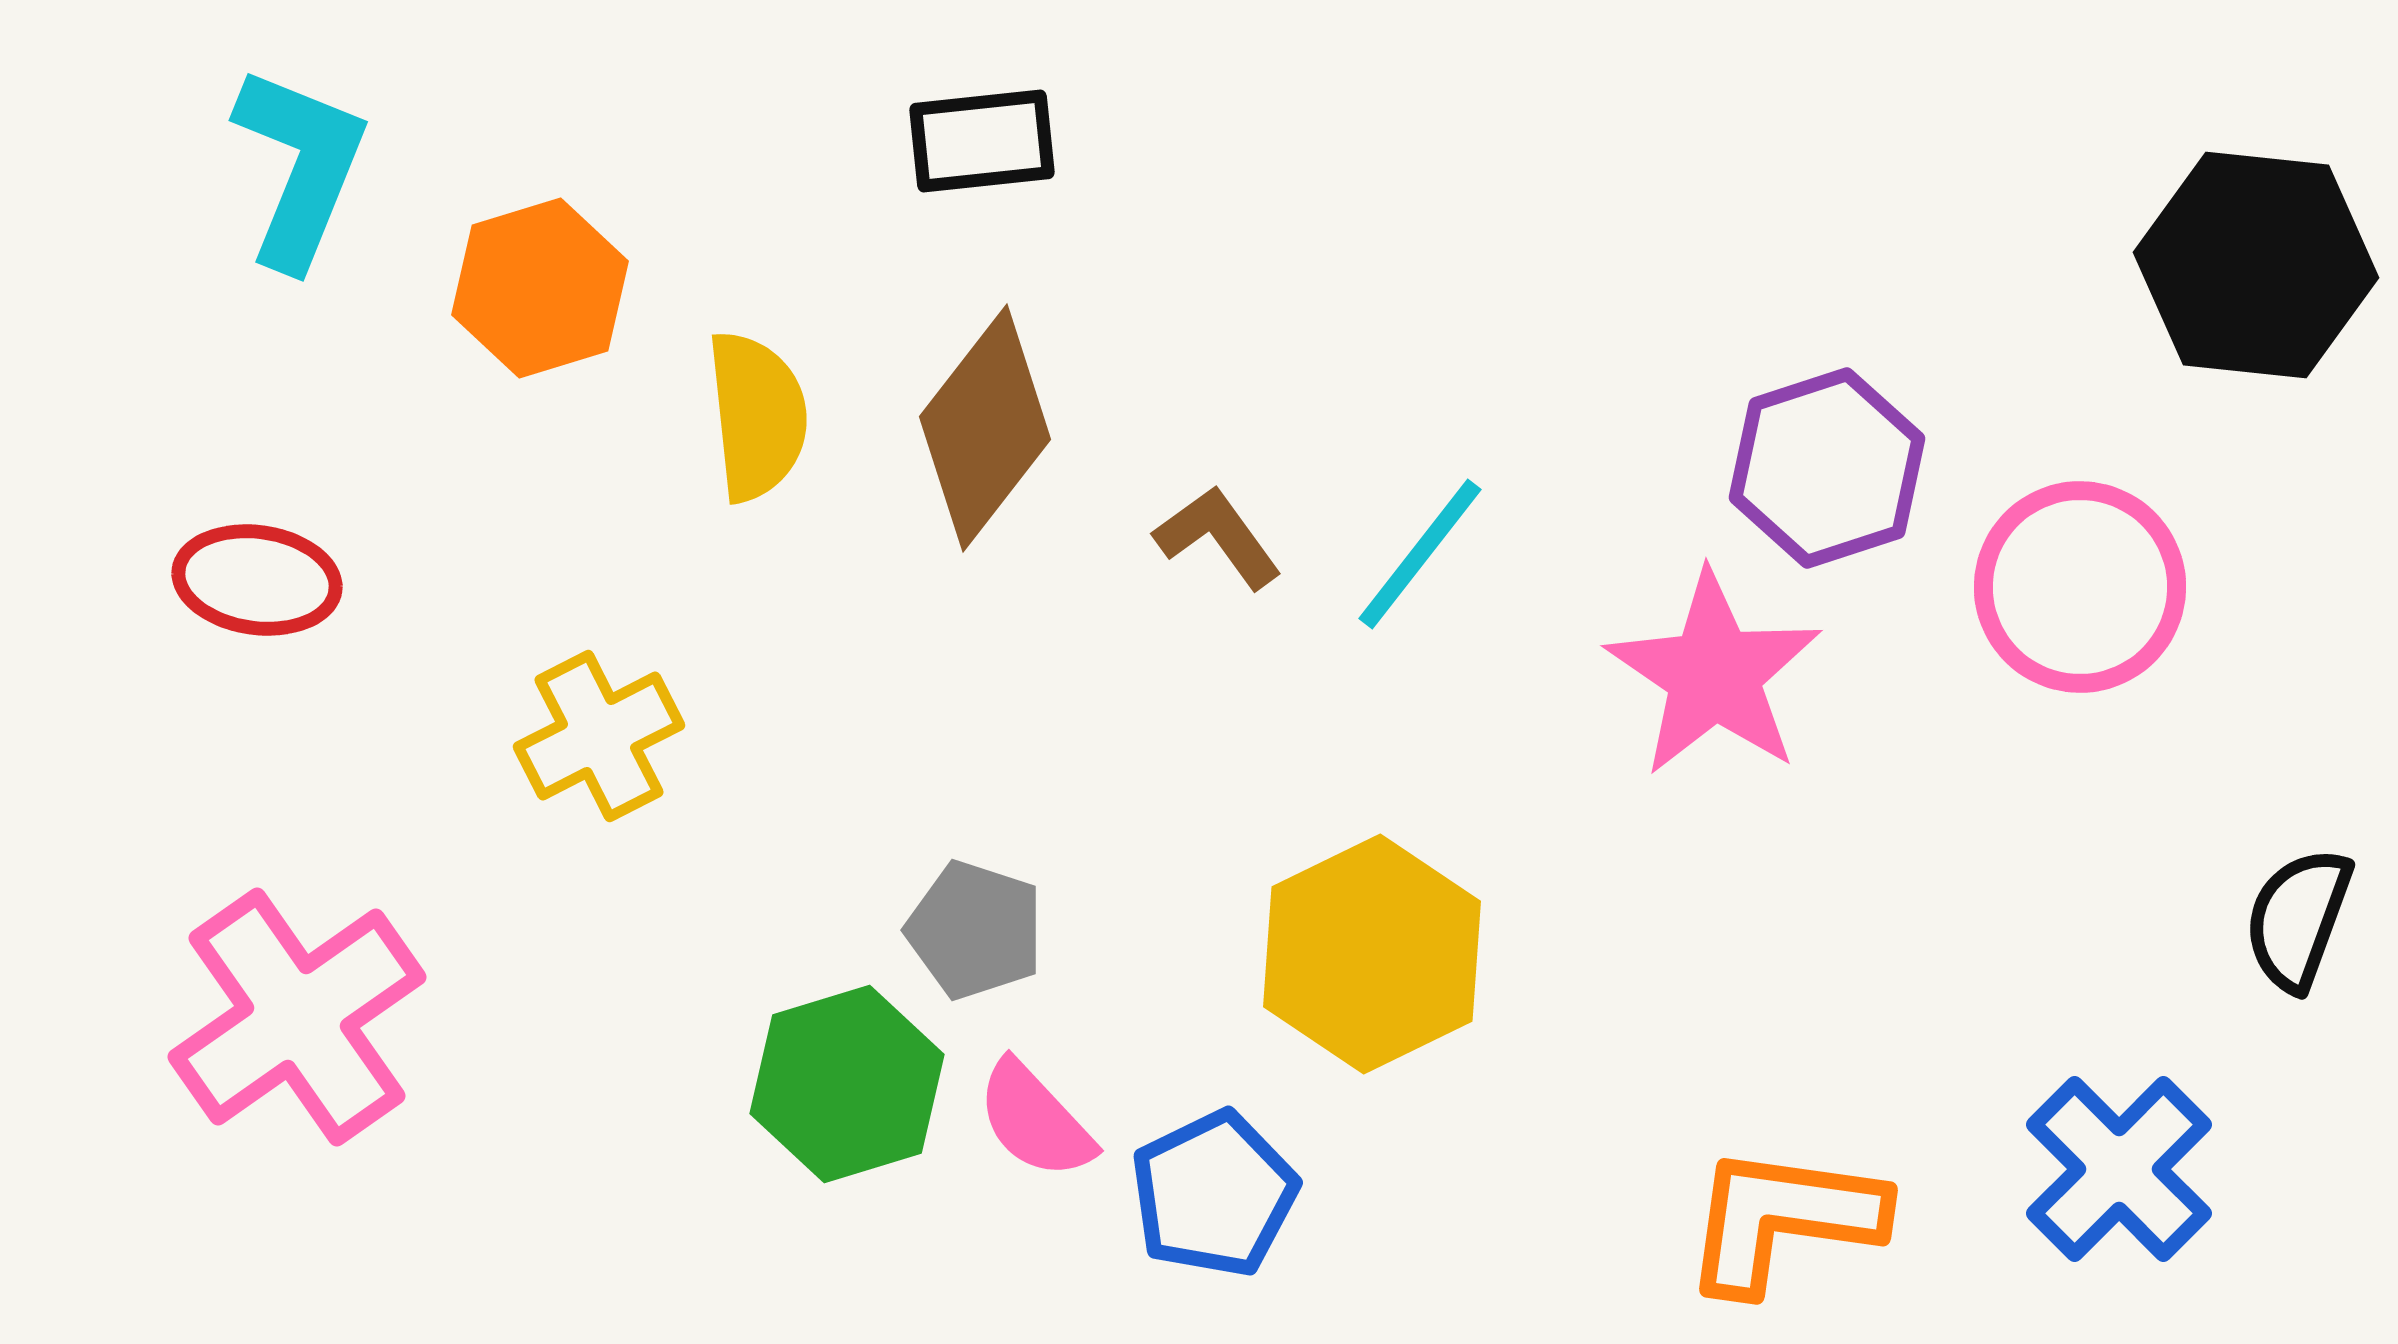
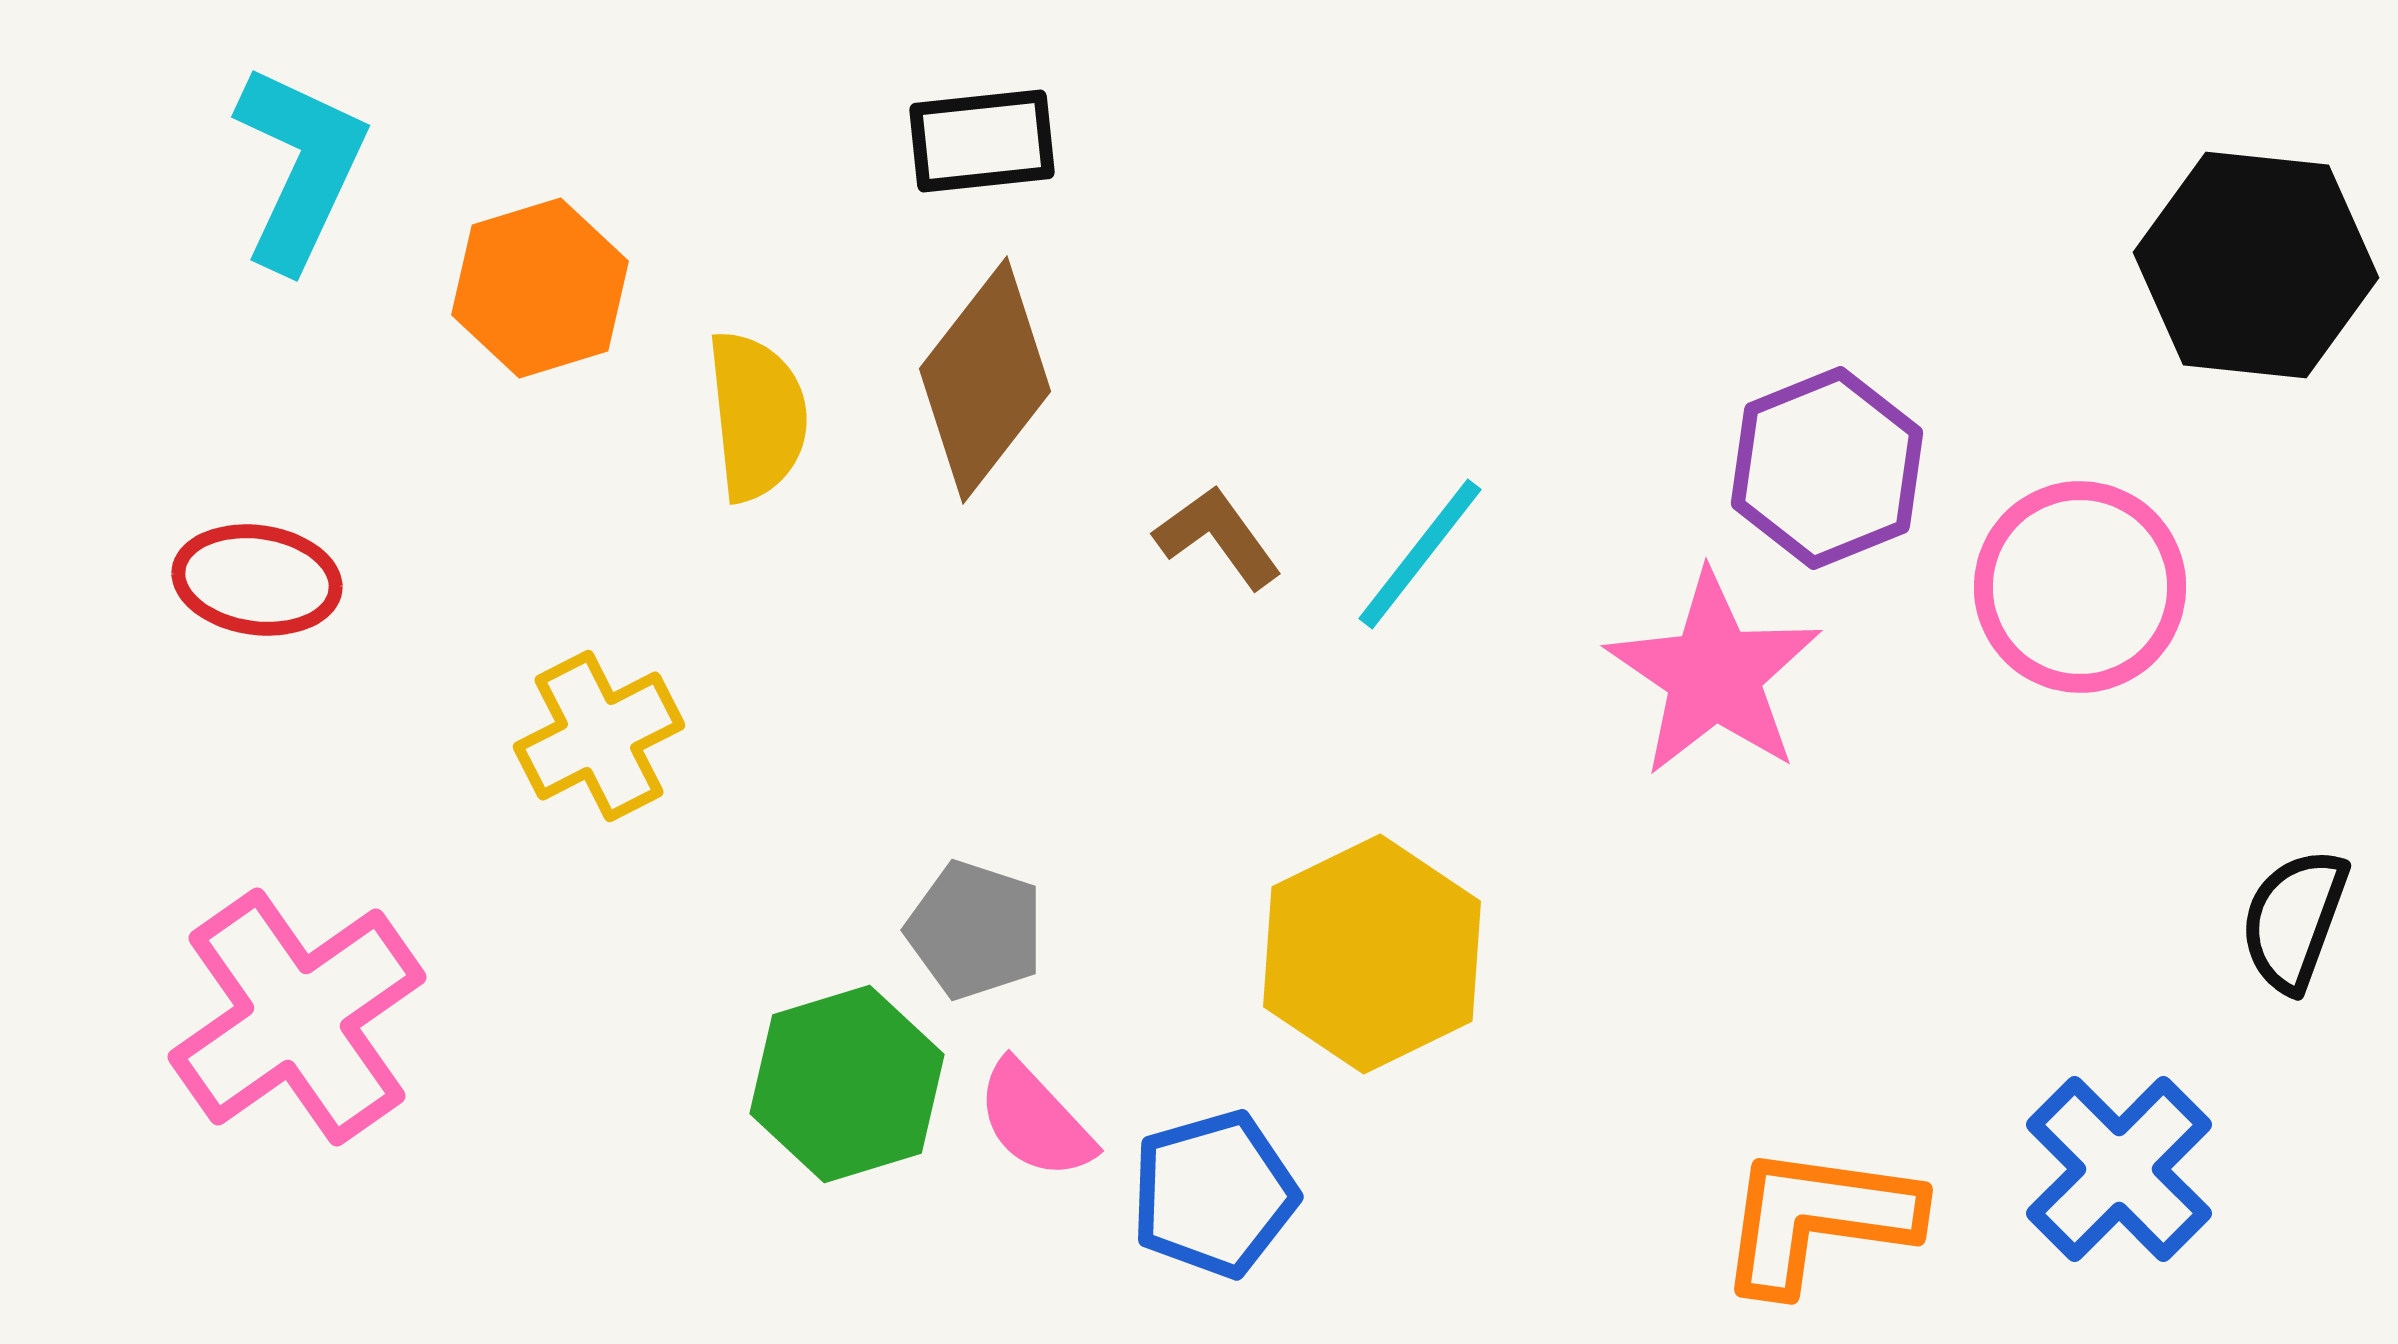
cyan L-shape: rotated 3 degrees clockwise
brown diamond: moved 48 px up
purple hexagon: rotated 4 degrees counterclockwise
black semicircle: moved 4 px left, 1 px down
blue pentagon: rotated 10 degrees clockwise
orange L-shape: moved 35 px right
